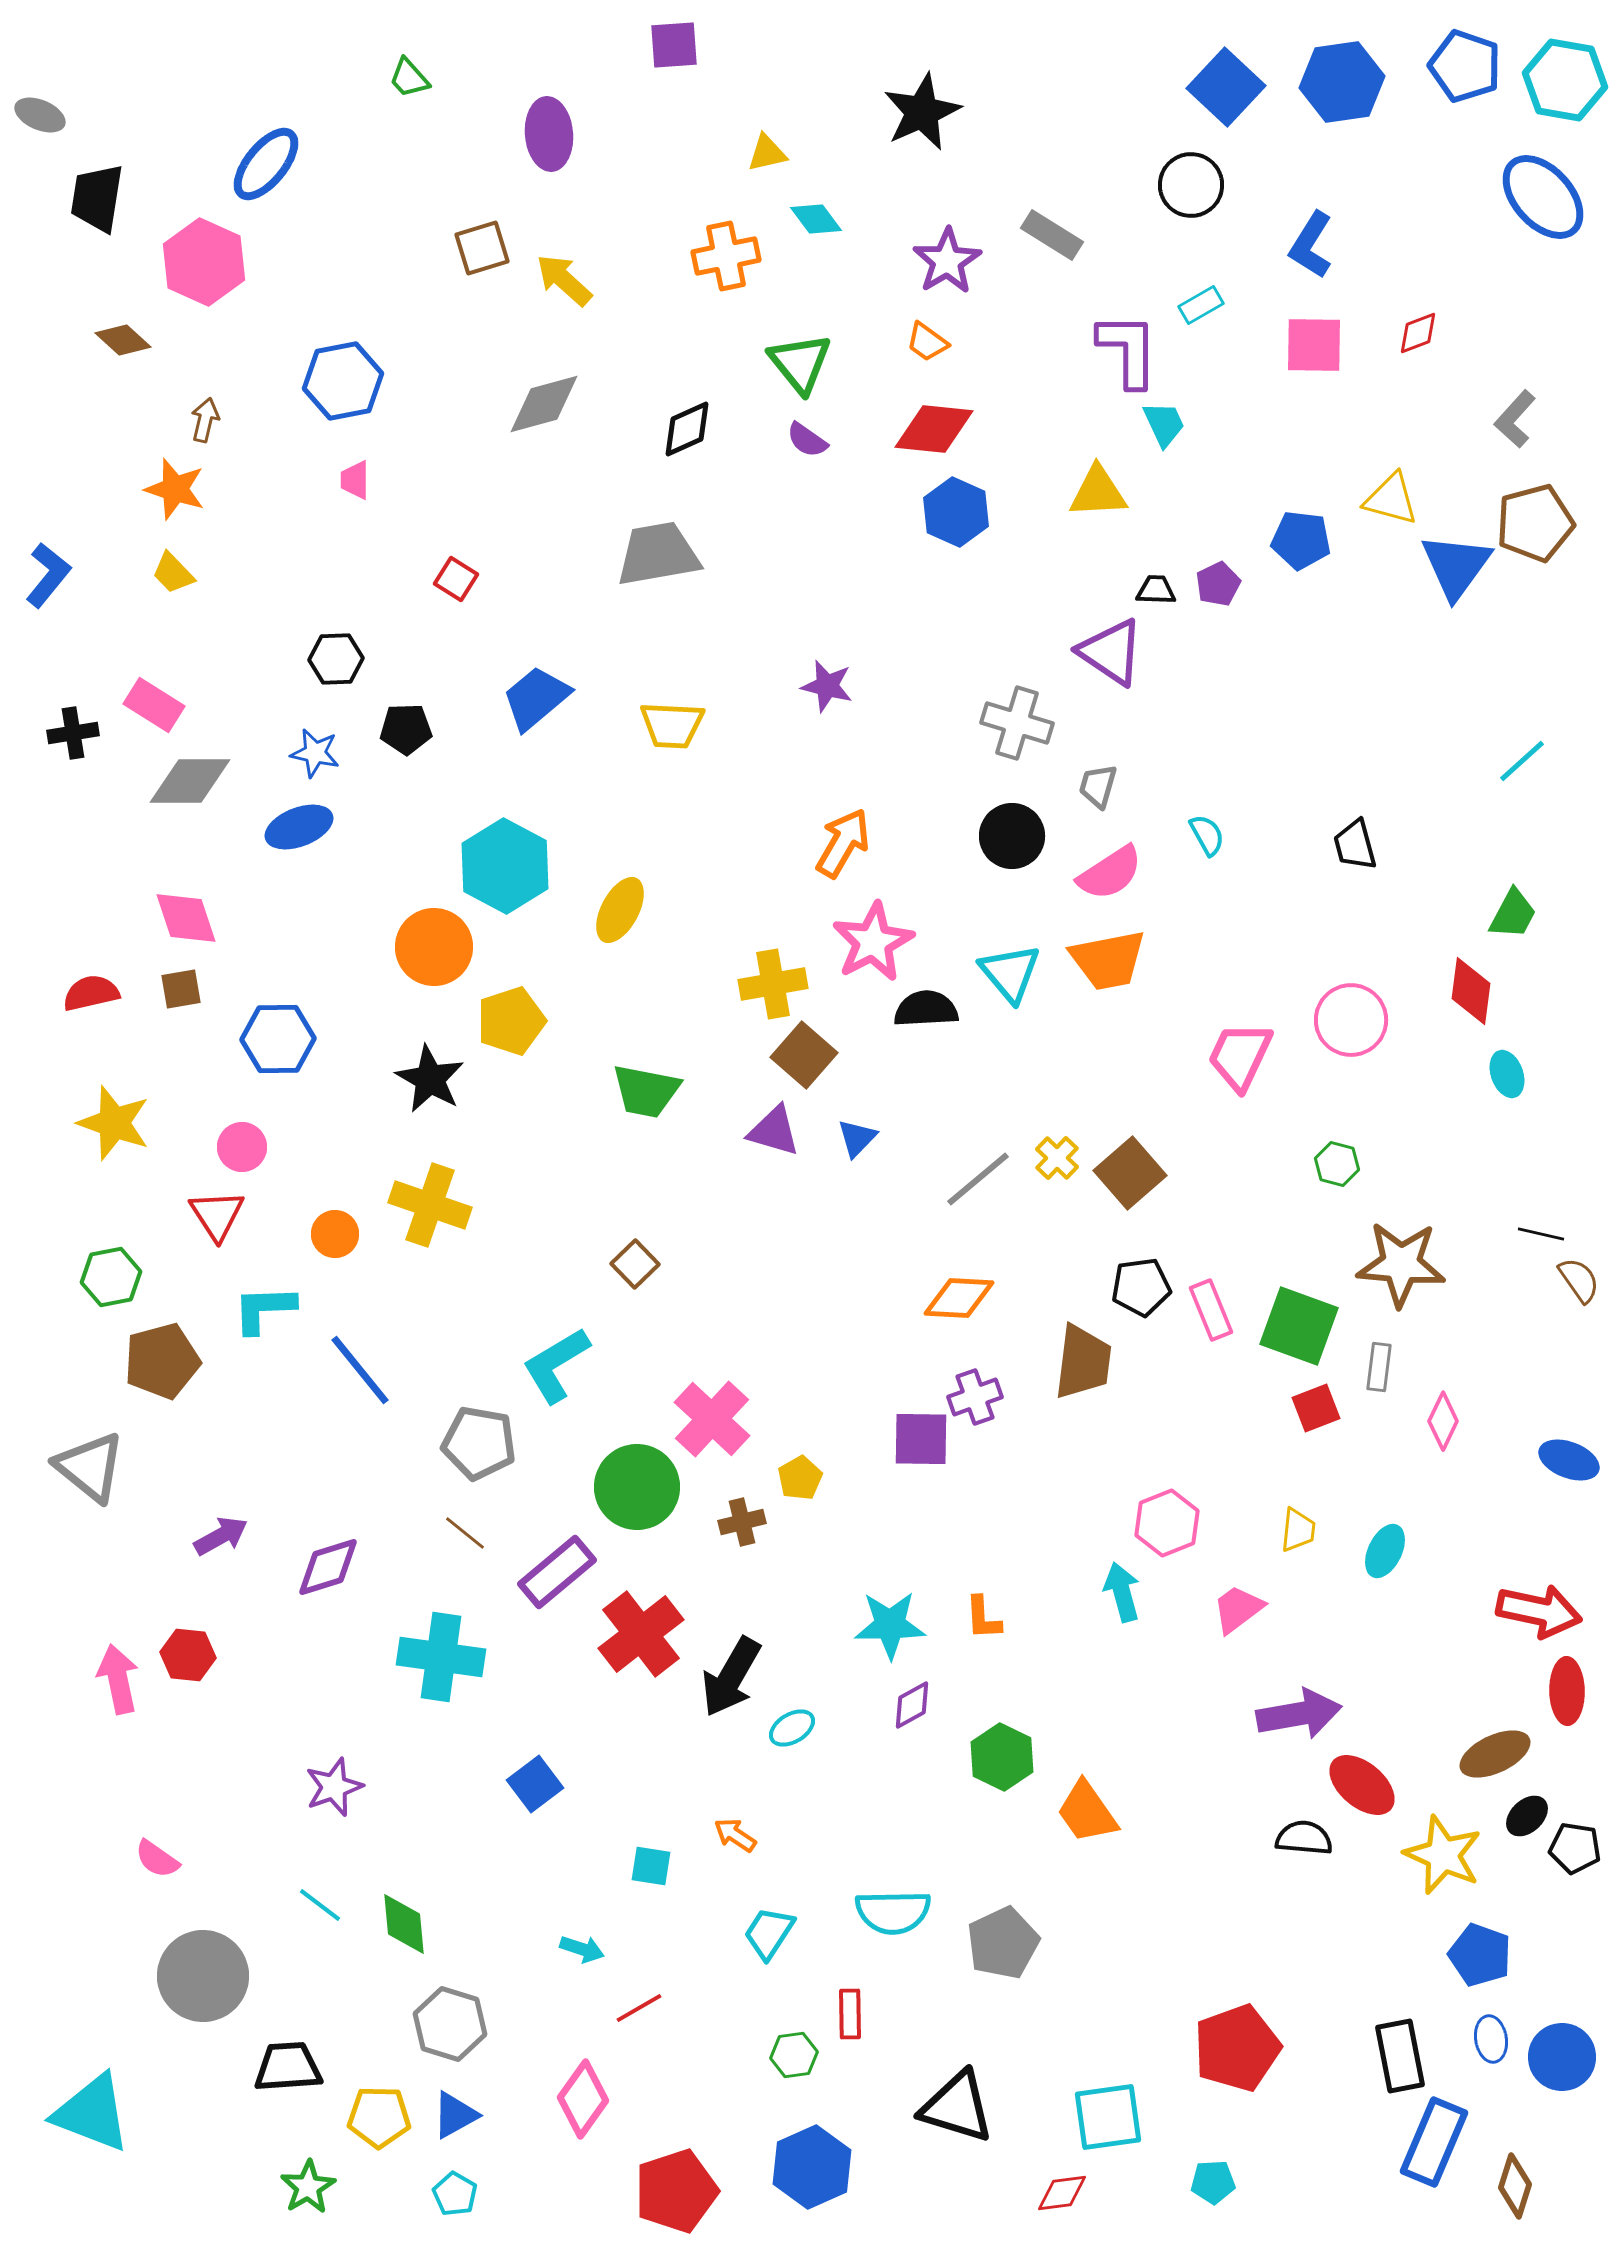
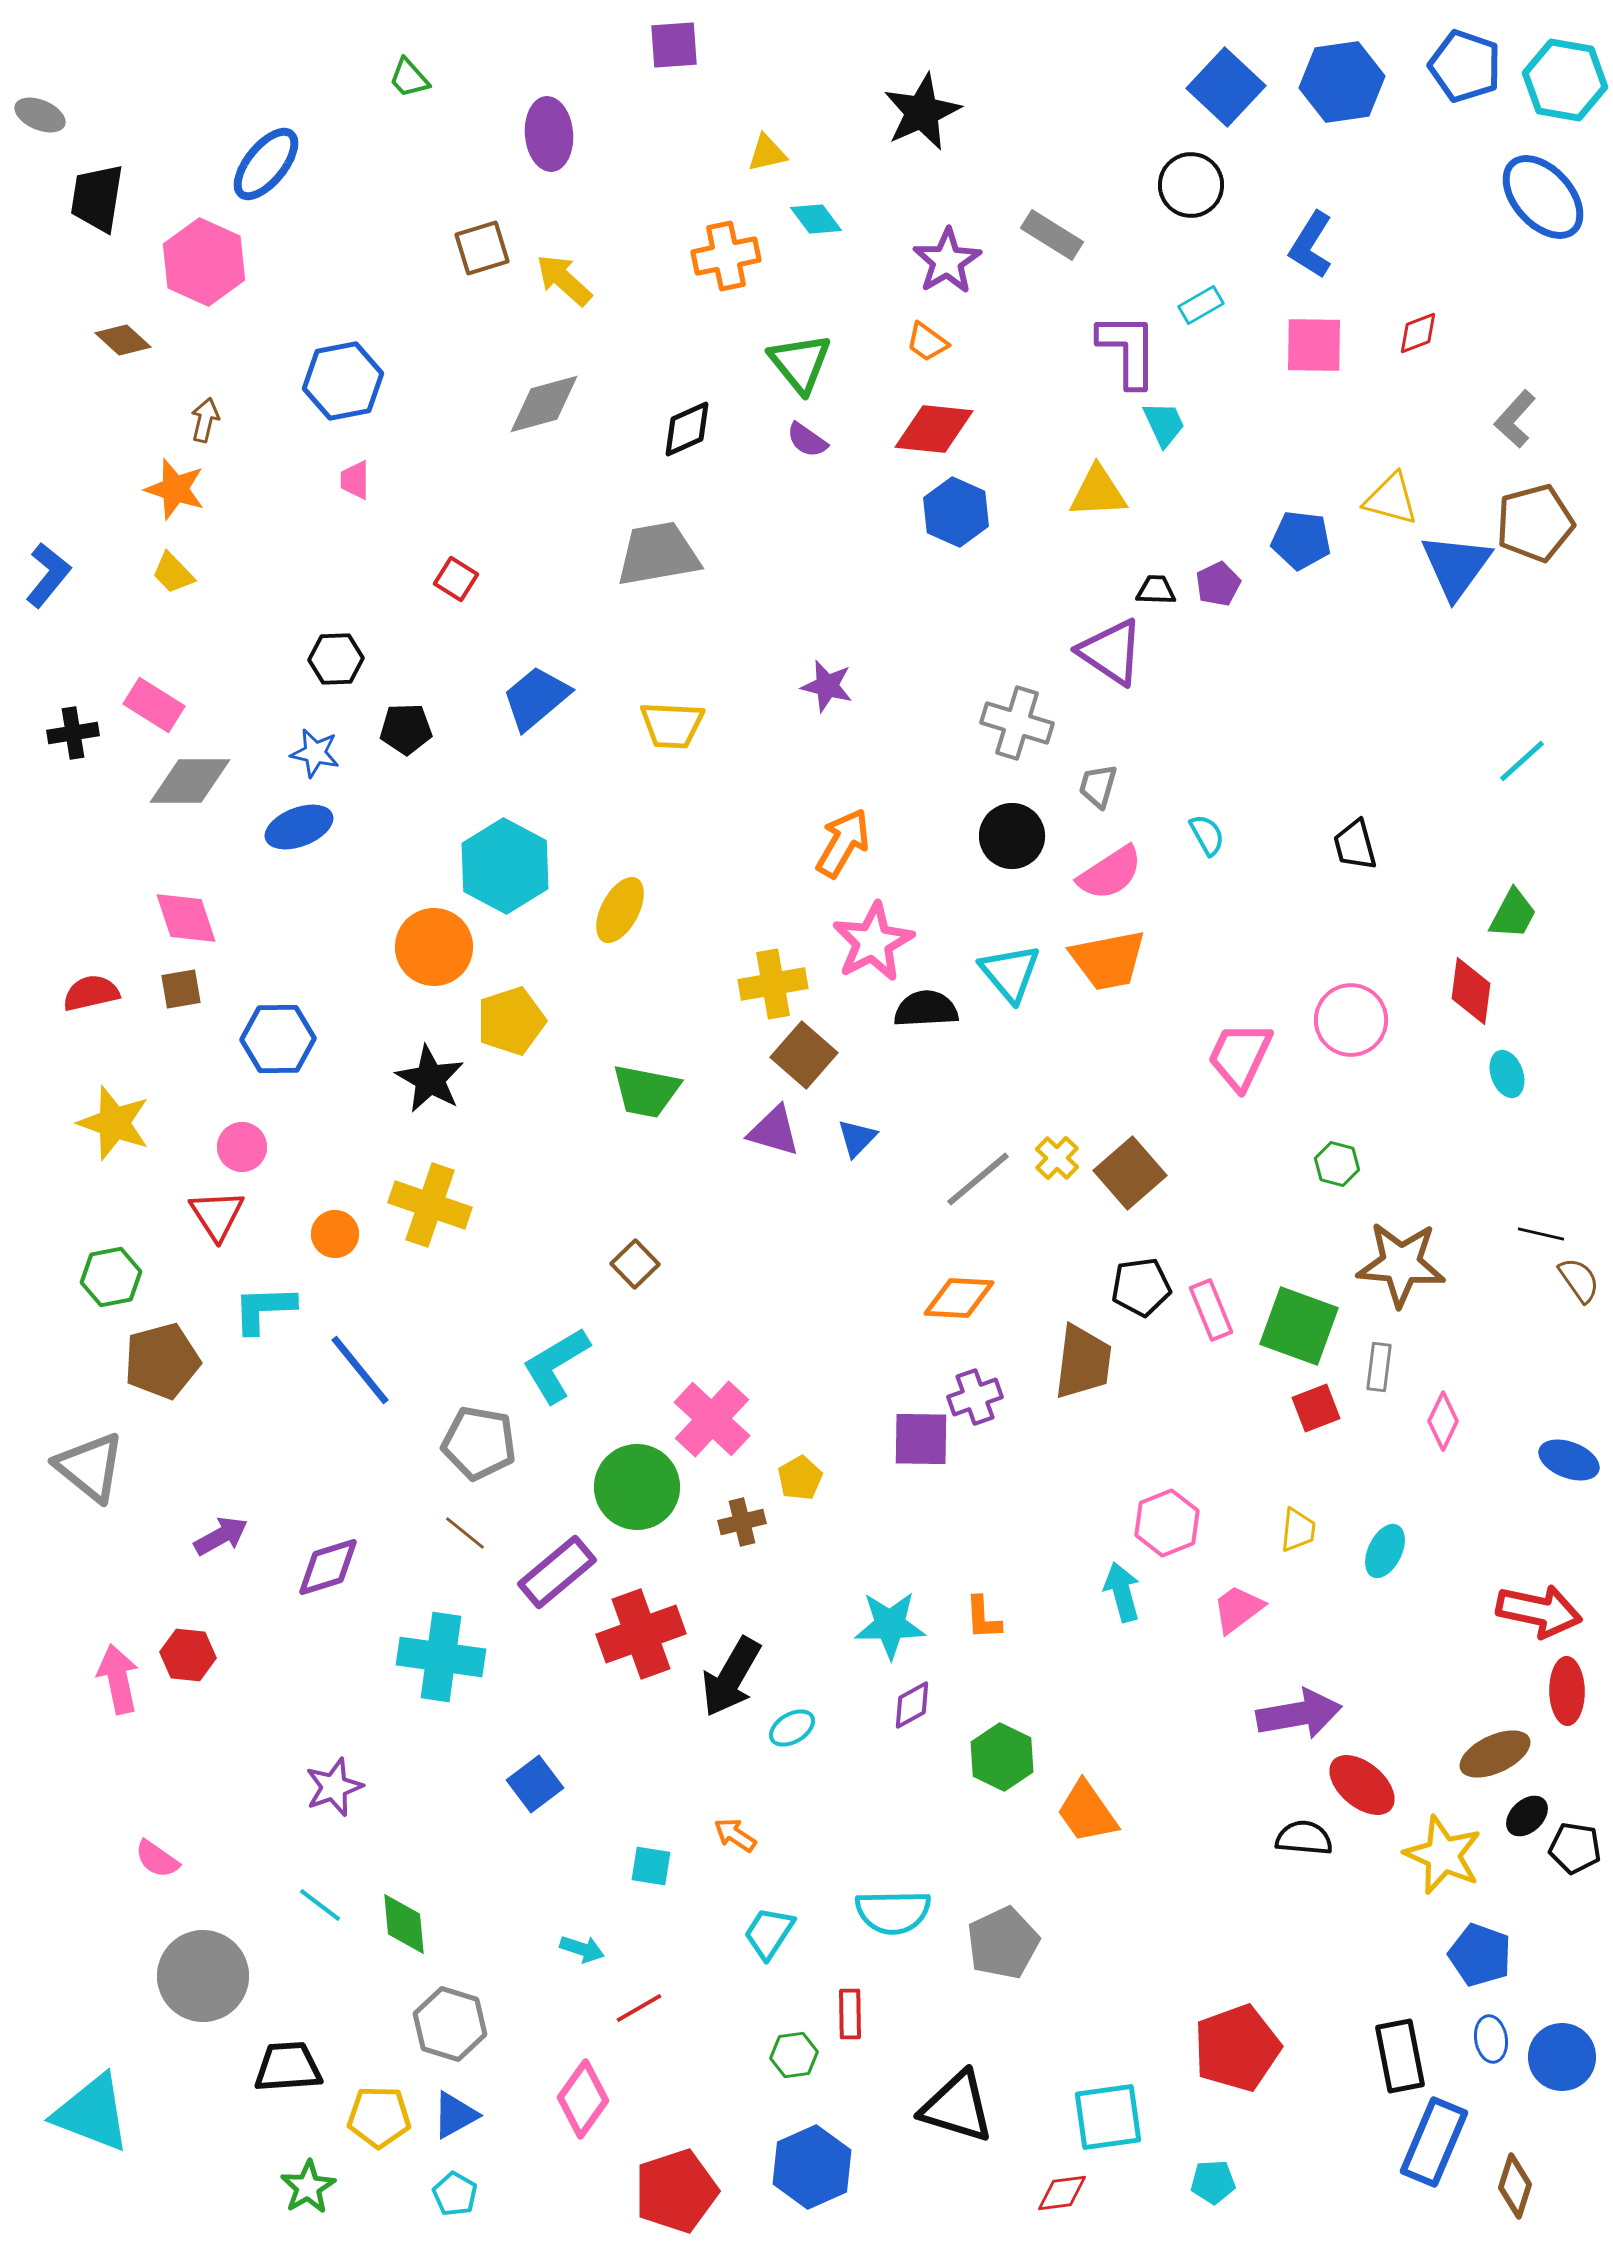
red cross at (641, 1634): rotated 18 degrees clockwise
